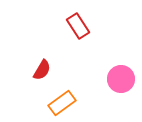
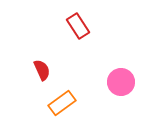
red semicircle: rotated 55 degrees counterclockwise
pink circle: moved 3 px down
